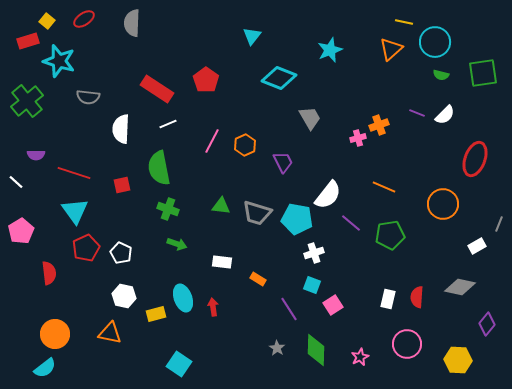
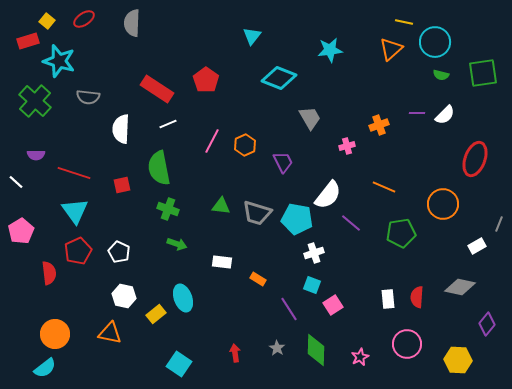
cyan star at (330, 50): rotated 15 degrees clockwise
green cross at (27, 101): moved 8 px right; rotated 8 degrees counterclockwise
purple line at (417, 113): rotated 21 degrees counterclockwise
pink cross at (358, 138): moved 11 px left, 8 px down
green pentagon at (390, 235): moved 11 px right, 2 px up
red pentagon at (86, 248): moved 8 px left, 3 px down
white pentagon at (121, 253): moved 2 px left, 1 px up
white rectangle at (388, 299): rotated 18 degrees counterclockwise
red arrow at (213, 307): moved 22 px right, 46 px down
yellow rectangle at (156, 314): rotated 24 degrees counterclockwise
